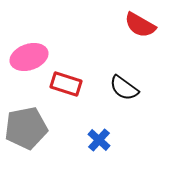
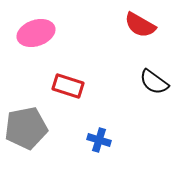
pink ellipse: moved 7 px right, 24 px up
red rectangle: moved 2 px right, 2 px down
black semicircle: moved 30 px right, 6 px up
blue cross: rotated 25 degrees counterclockwise
